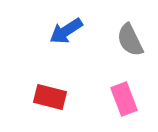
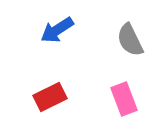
blue arrow: moved 9 px left, 1 px up
red rectangle: rotated 40 degrees counterclockwise
